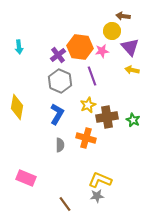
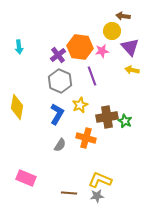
yellow star: moved 8 px left
green star: moved 8 px left, 1 px down
gray semicircle: rotated 32 degrees clockwise
brown line: moved 4 px right, 11 px up; rotated 49 degrees counterclockwise
